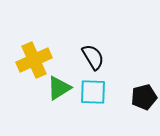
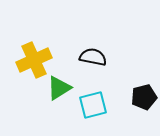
black semicircle: rotated 48 degrees counterclockwise
cyan square: moved 13 px down; rotated 16 degrees counterclockwise
